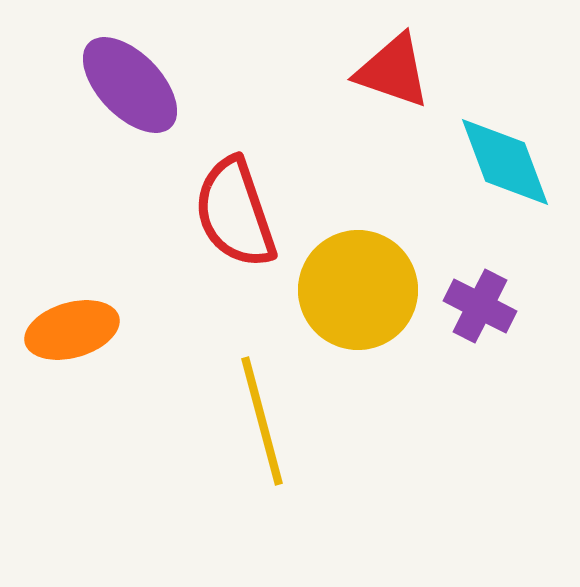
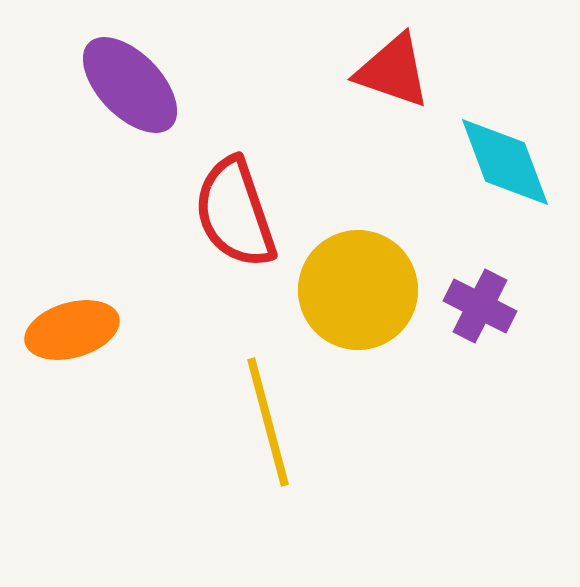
yellow line: moved 6 px right, 1 px down
